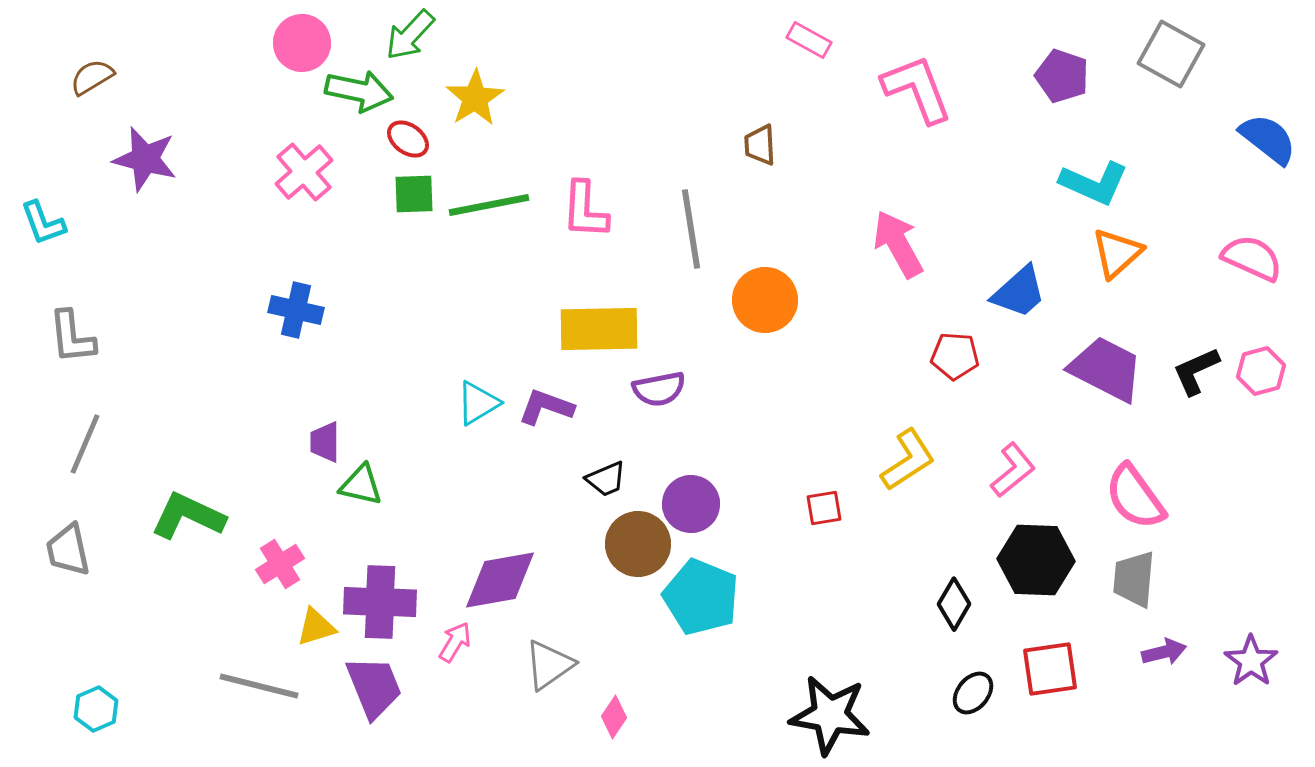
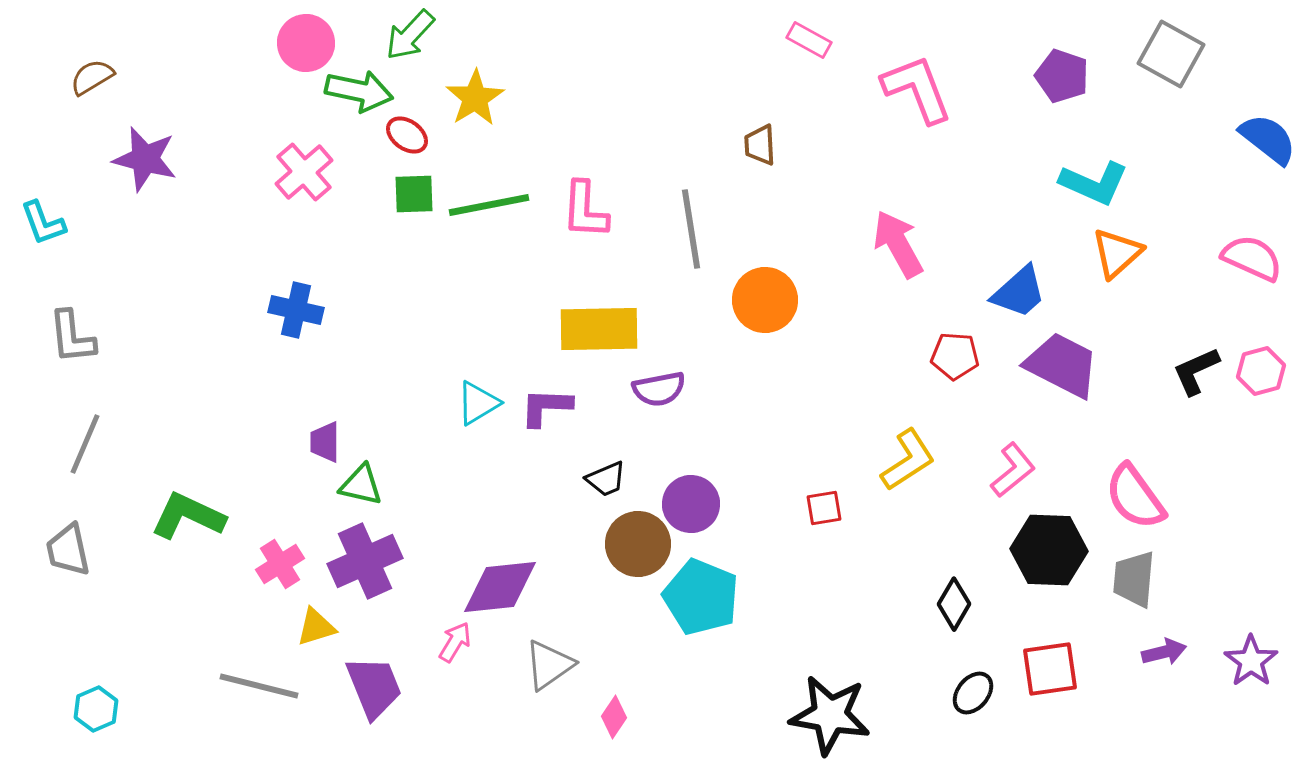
pink circle at (302, 43): moved 4 px right
red ellipse at (408, 139): moved 1 px left, 4 px up
purple trapezoid at (1106, 369): moved 44 px left, 4 px up
purple L-shape at (546, 407): rotated 18 degrees counterclockwise
black hexagon at (1036, 560): moved 13 px right, 10 px up
purple diamond at (500, 580): moved 7 px down; rotated 4 degrees clockwise
purple cross at (380, 602): moved 15 px left, 41 px up; rotated 26 degrees counterclockwise
